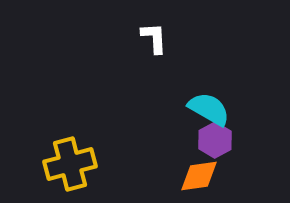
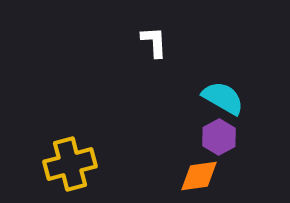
white L-shape: moved 4 px down
cyan semicircle: moved 14 px right, 11 px up
purple hexagon: moved 4 px right, 3 px up
